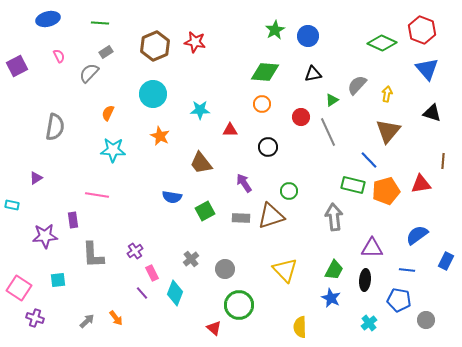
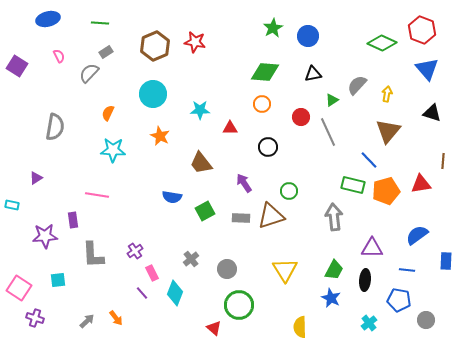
green star at (275, 30): moved 2 px left, 2 px up
purple square at (17, 66): rotated 30 degrees counterclockwise
red triangle at (230, 130): moved 2 px up
blue rectangle at (446, 261): rotated 24 degrees counterclockwise
gray circle at (225, 269): moved 2 px right
yellow triangle at (285, 270): rotated 12 degrees clockwise
